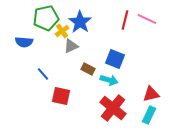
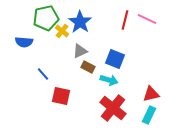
yellow cross: rotated 16 degrees counterclockwise
gray triangle: moved 9 px right, 5 px down
brown rectangle: moved 2 px up
